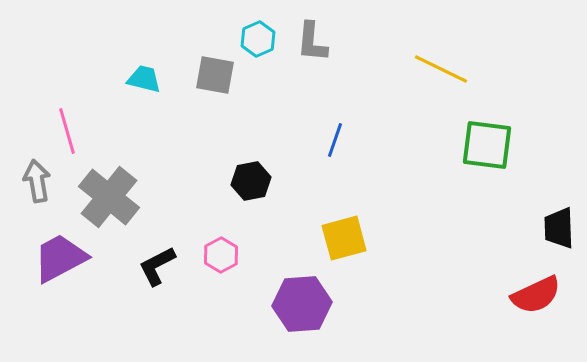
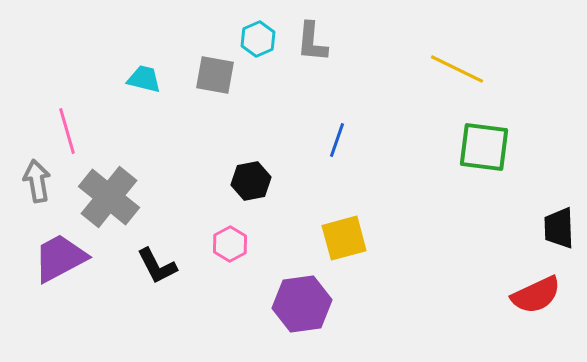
yellow line: moved 16 px right
blue line: moved 2 px right
green square: moved 3 px left, 2 px down
pink hexagon: moved 9 px right, 11 px up
black L-shape: rotated 90 degrees counterclockwise
purple hexagon: rotated 4 degrees counterclockwise
